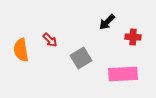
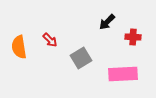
orange semicircle: moved 2 px left, 3 px up
